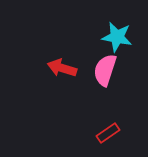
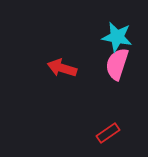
pink semicircle: moved 12 px right, 6 px up
